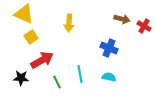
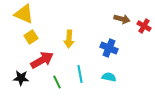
yellow arrow: moved 16 px down
